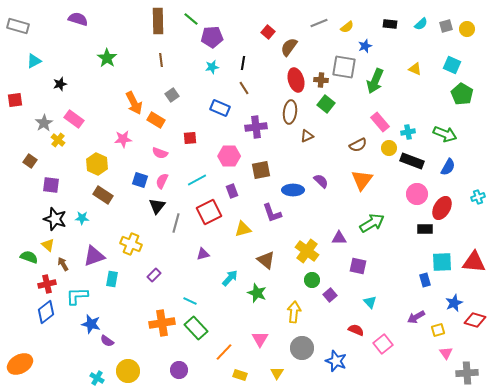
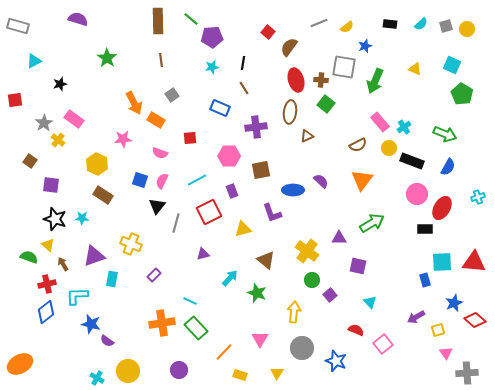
cyan cross at (408, 132): moved 4 px left, 5 px up; rotated 24 degrees counterclockwise
red diamond at (475, 320): rotated 25 degrees clockwise
